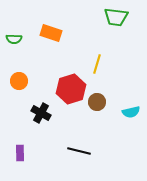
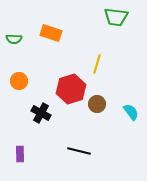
brown circle: moved 2 px down
cyan semicircle: rotated 114 degrees counterclockwise
purple rectangle: moved 1 px down
